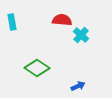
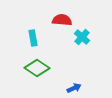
cyan rectangle: moved 21 px right, 16 px down
cyan cross: moved 1 px right, 2 px down
blue arrow: moved 4 px left, 2 px down
